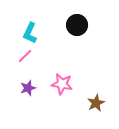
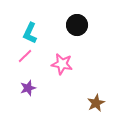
pink star: moved 20 px up
